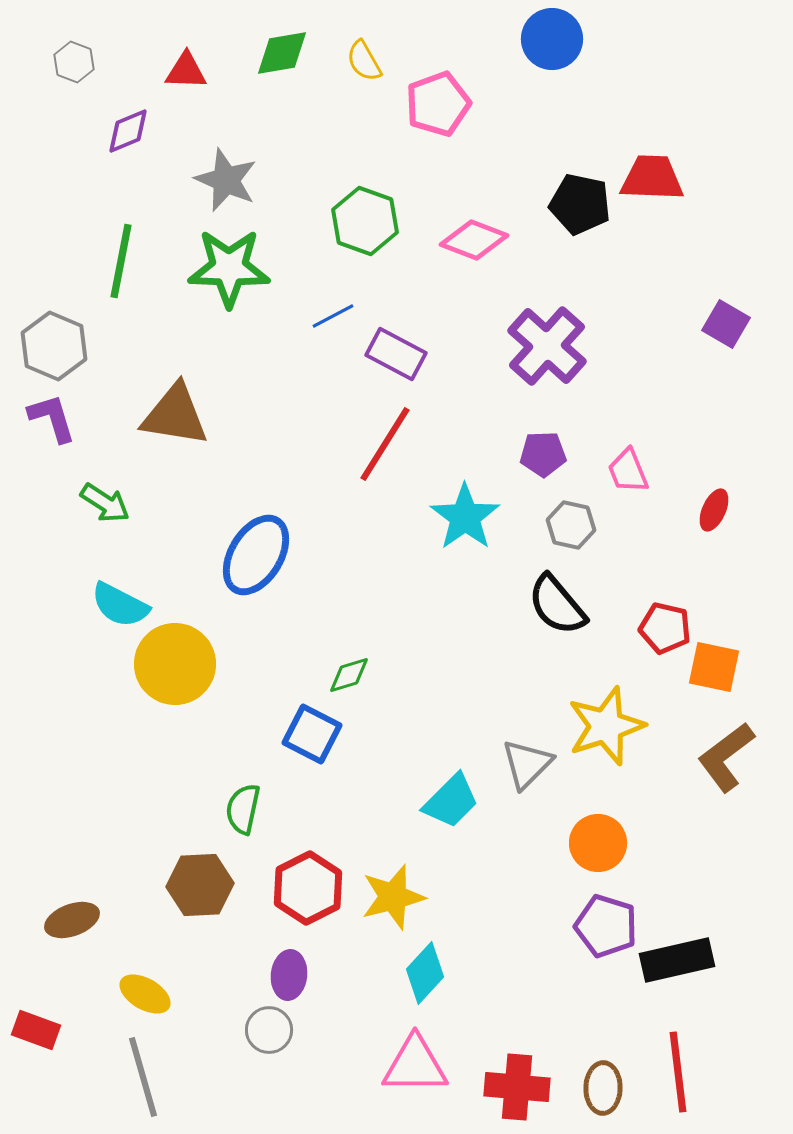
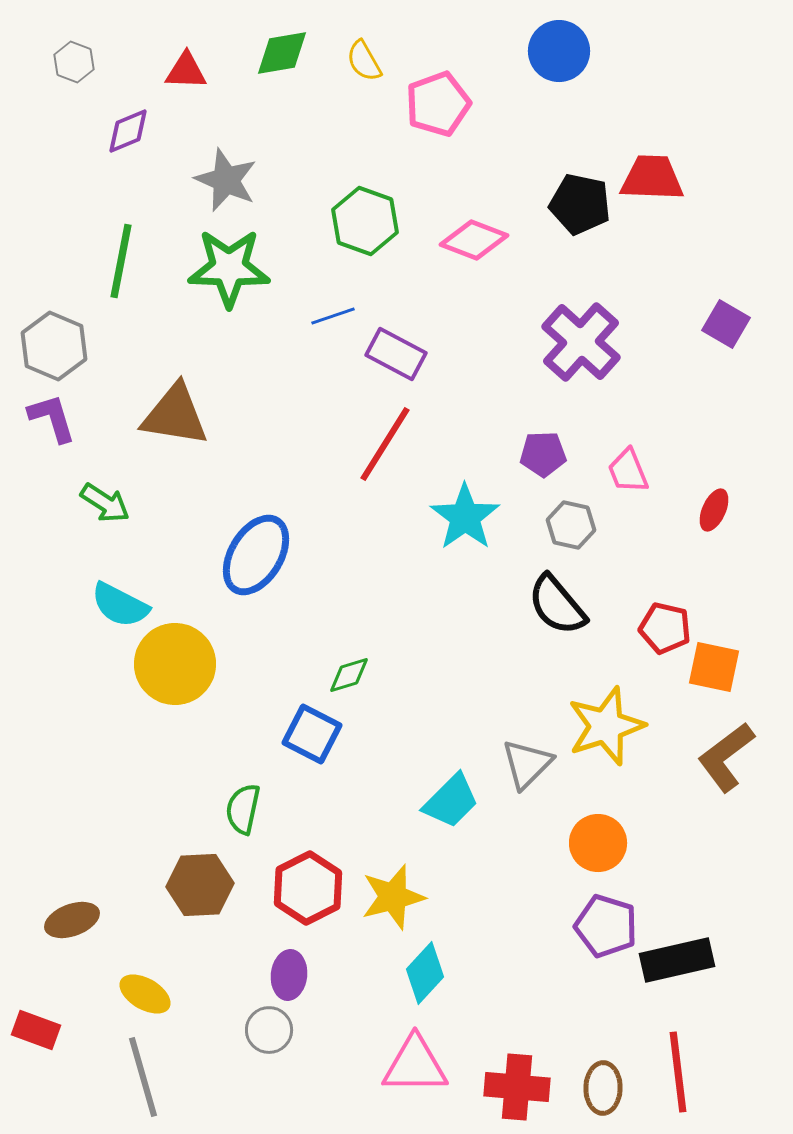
blue circle at (552, 39): moved 7 px right, 12 px down
blue line at (333, 316): rotated 9 degrees clockwise
purple cross at (547, 346): moved 34 px right, 4 px up
